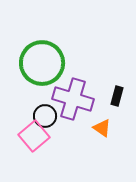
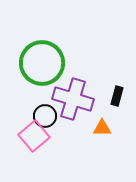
orange triangle: rotated 36 degrees counterclockwise
